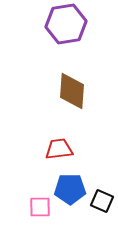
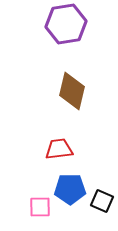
brown diamond: rotated 9 degrees clockwise
